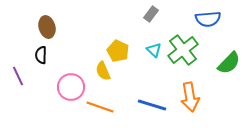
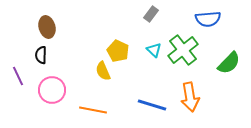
pink circle: moved 19 px left, 3 px down
orange line: moved 7 px left, 3 px down; rotated 8 degrees counterclockwise
